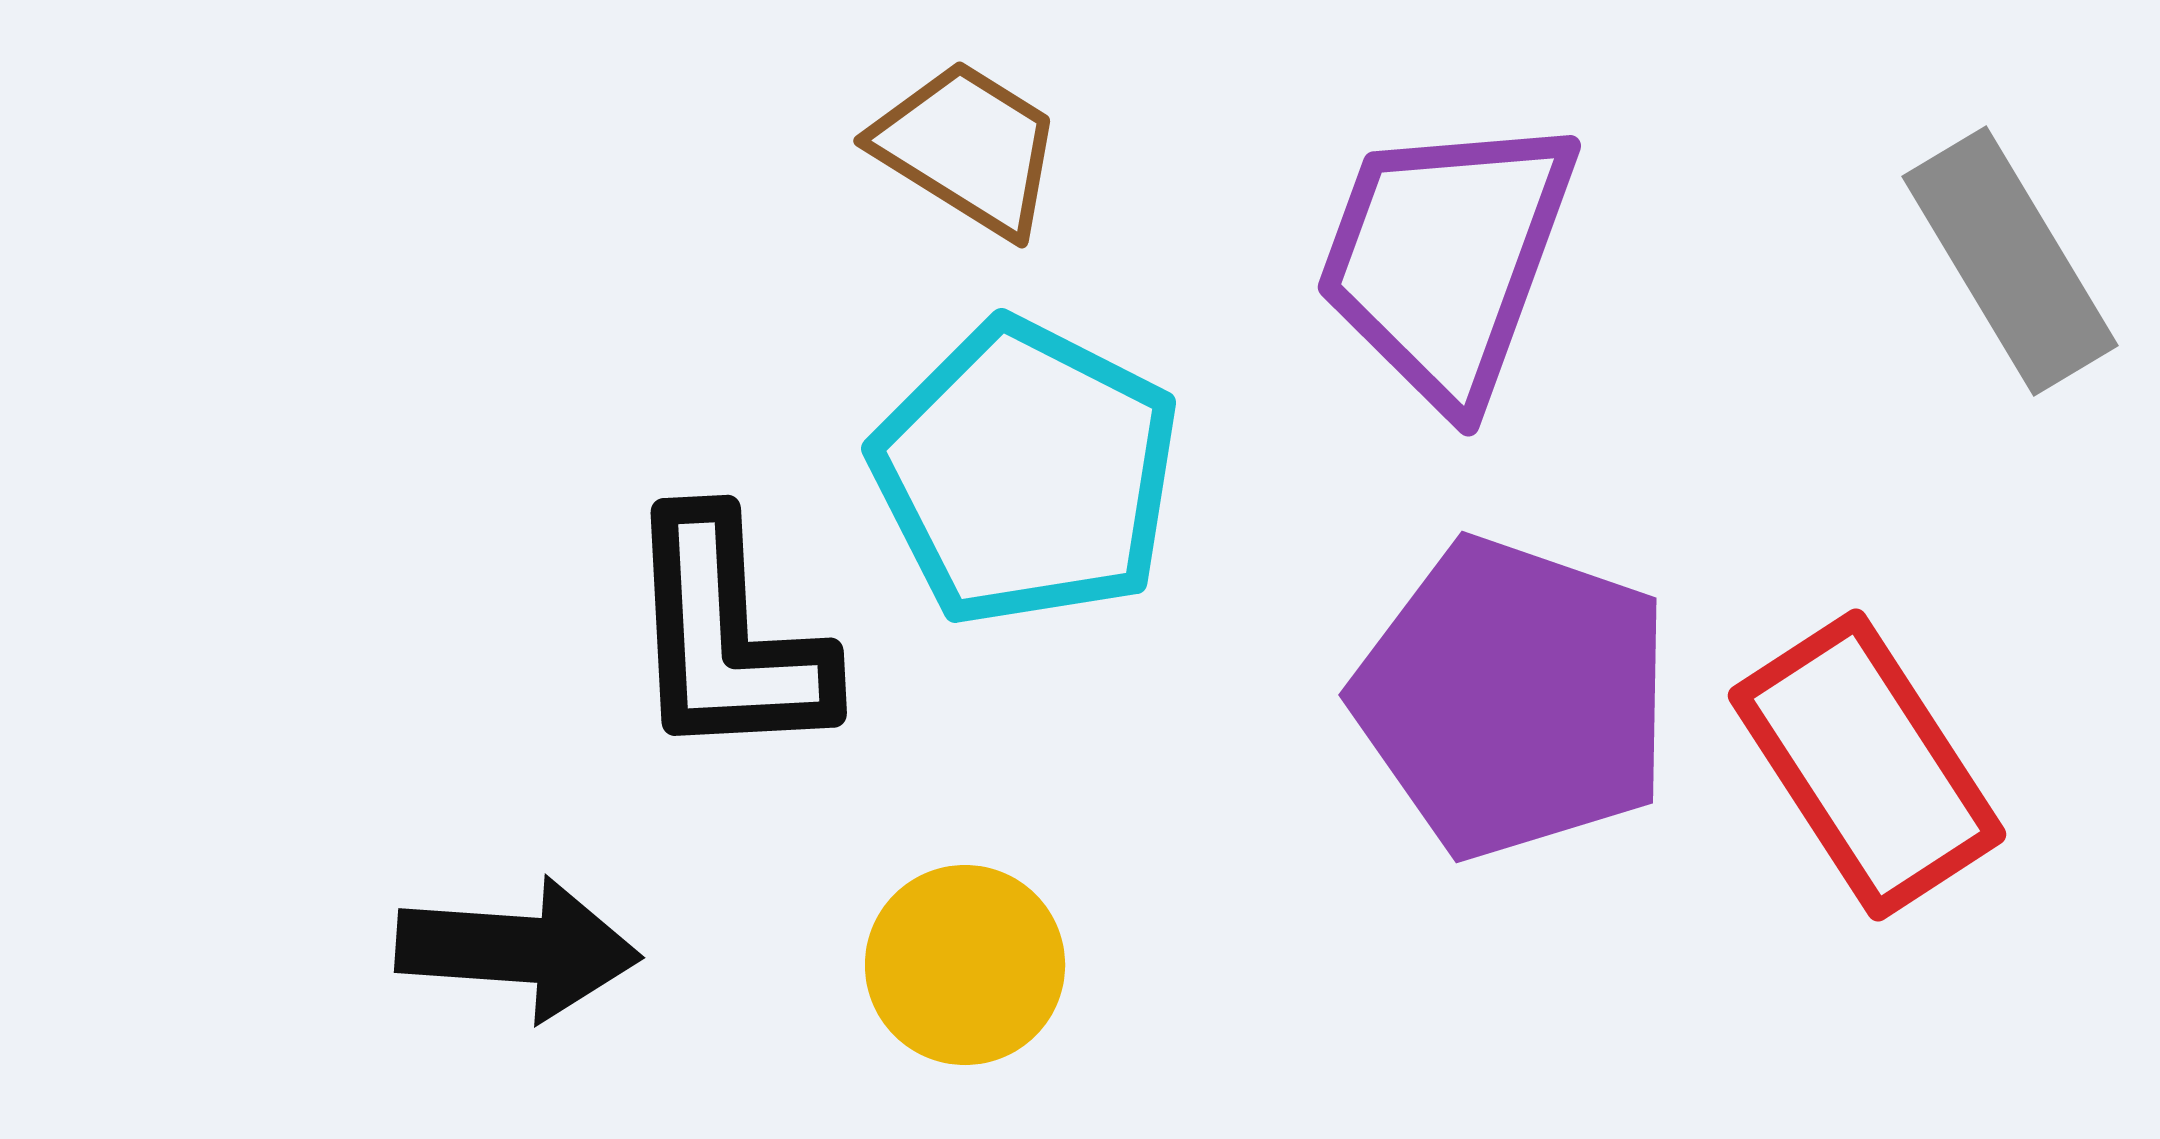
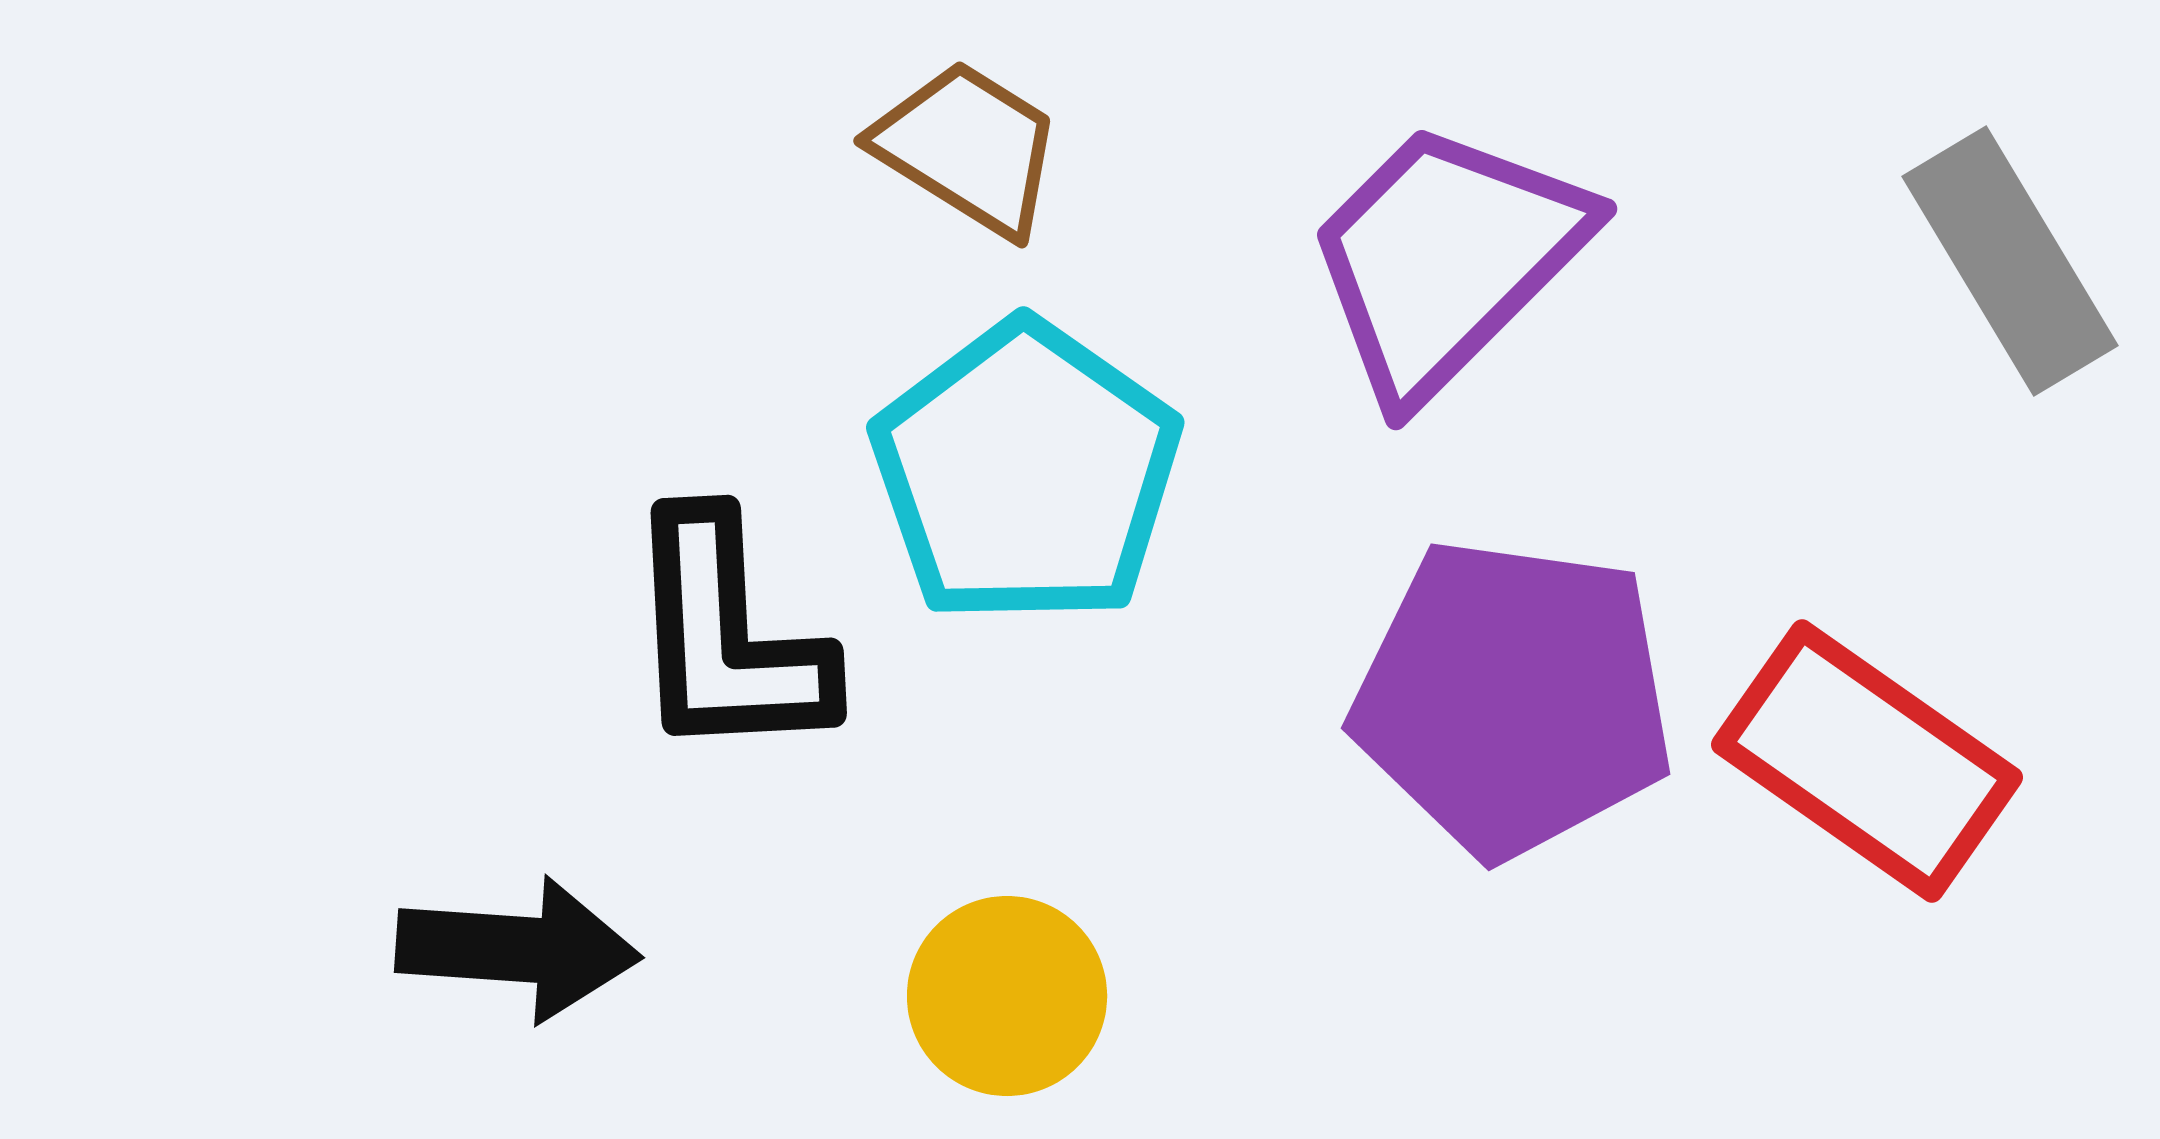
purple trapezoid: rotated 25 degrees clockwise
cyan pentagon: rotated 8 degrees clockwise
purple pentagon: rotated 11 degrees counterclockwise
red rectangle: moved 4 px up; rotated 22 degrees counterclockwise
yellow circle: moved 42 px right, 31 px down
